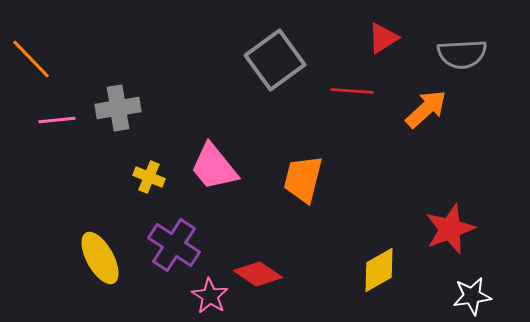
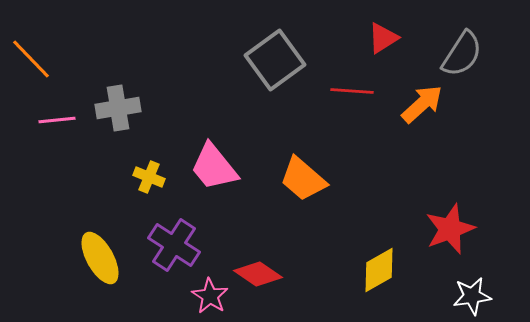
gray semicircle: rotated 54 degrees counterclockwise
orange arrow: moved 4 px left, 5 px up
orange trapezoid: rotated 63 degrees counterclockwise
